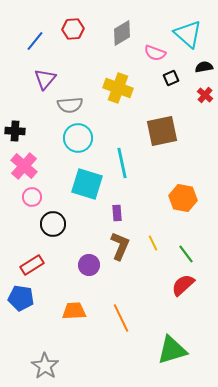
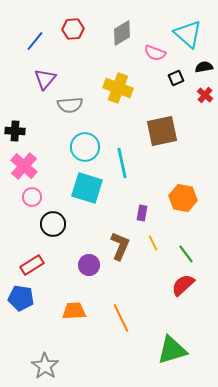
black square: moved 5 px right
cyan circle: moved 7 px right, 9 px down
cyan square: moved 4 px down
purple rectangle: moved 25 px right; rotated 14 degrees clockwise
